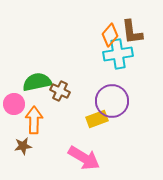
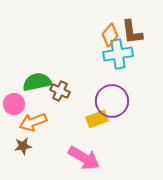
orange arrow: moved 1 px left, 2 px down; rotated 112 degrees counterclockwise
